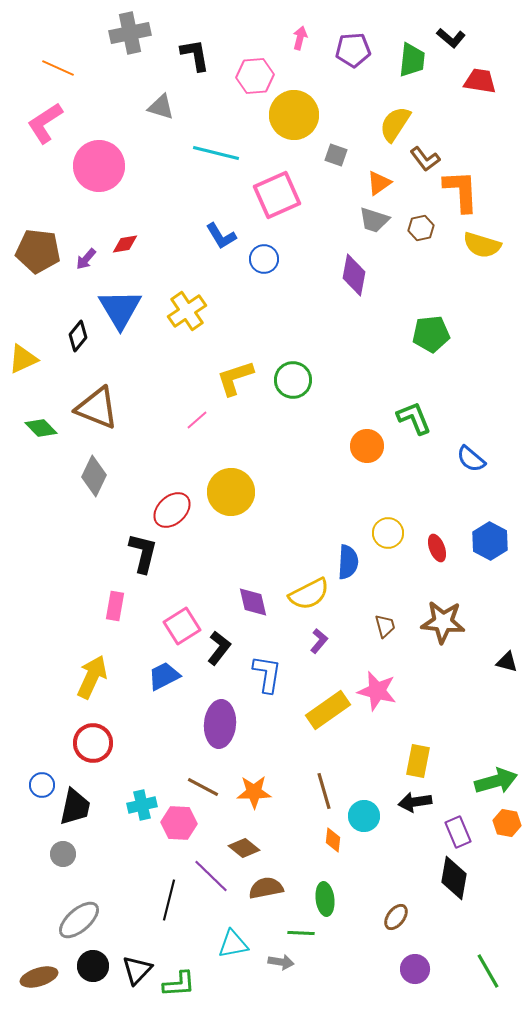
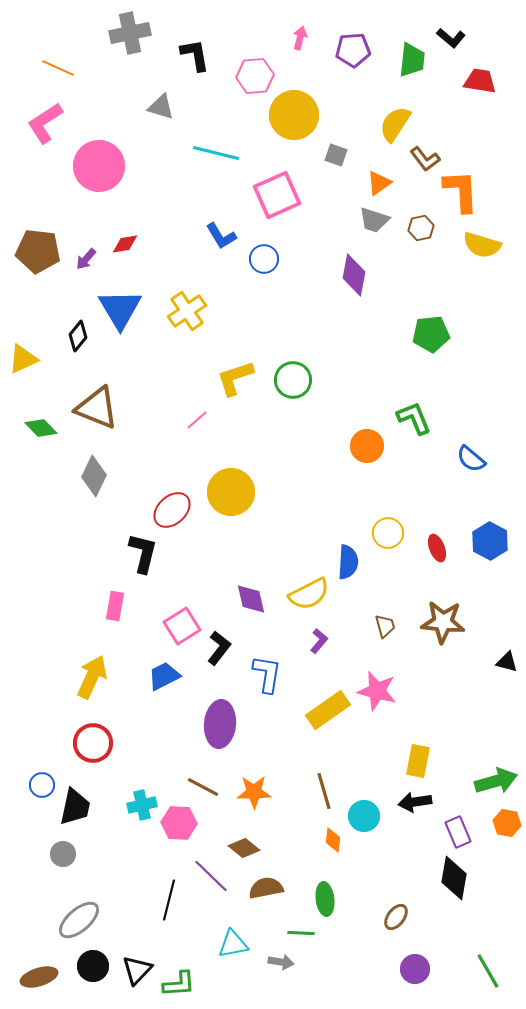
purple diamond at (253, 602): moved 2 px left, 3 px up
